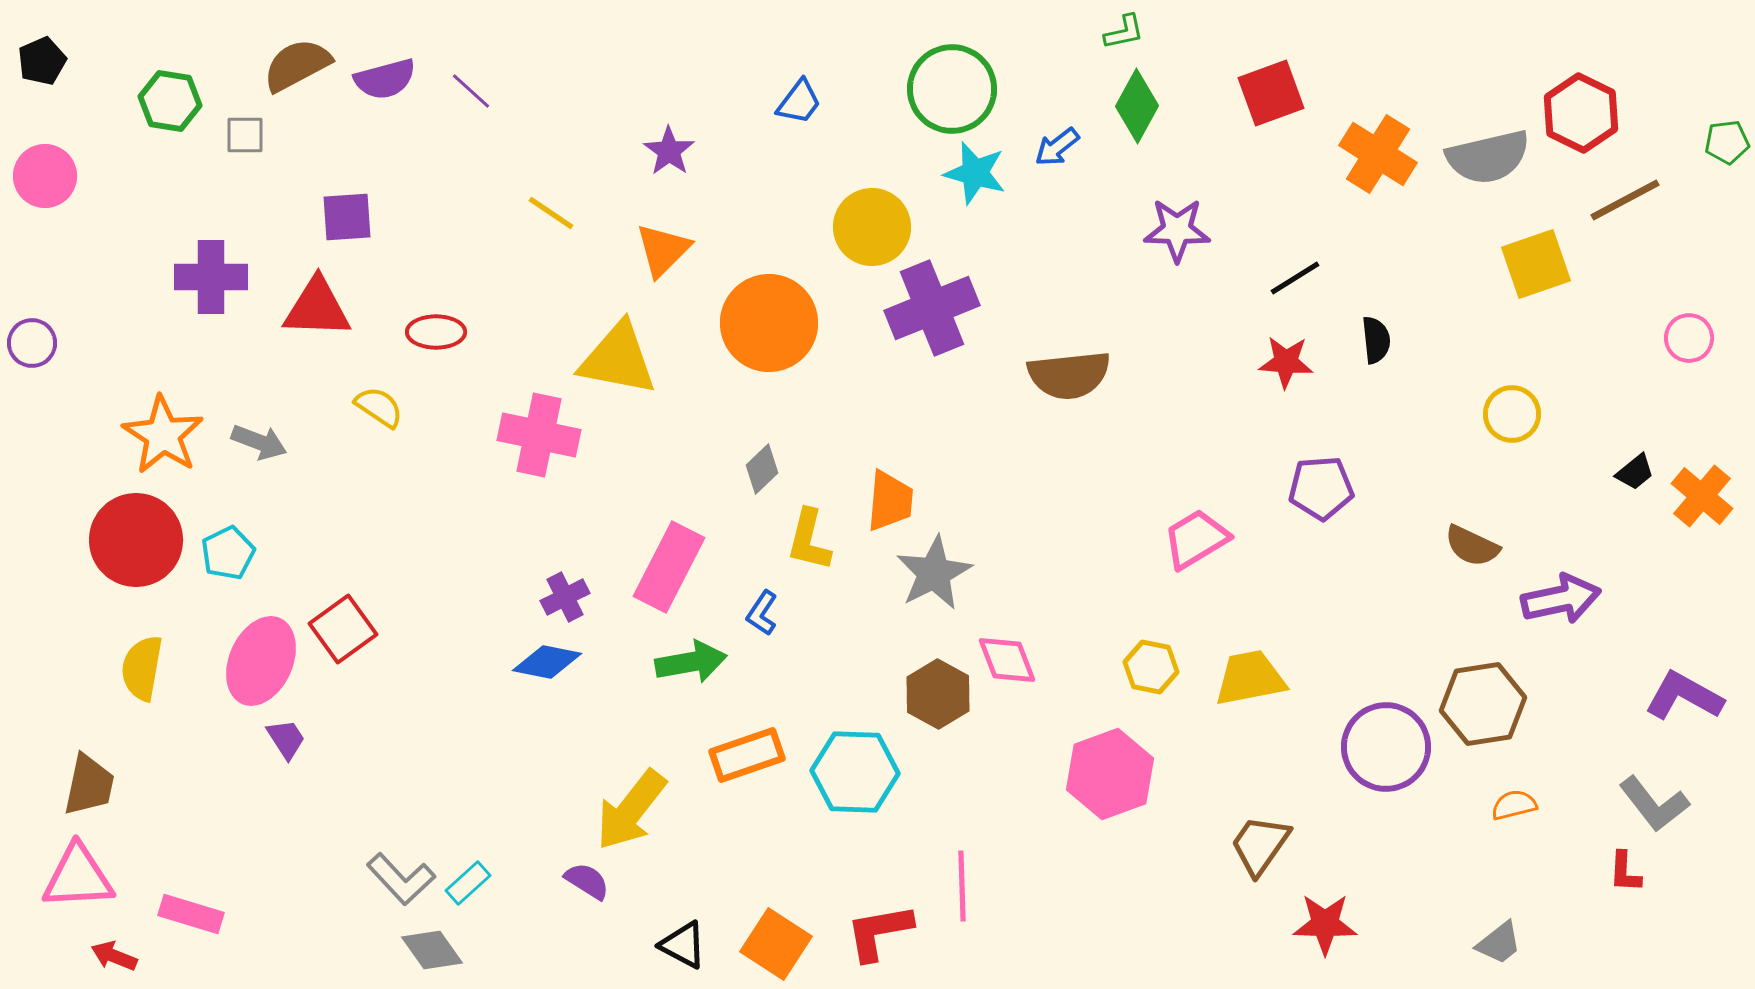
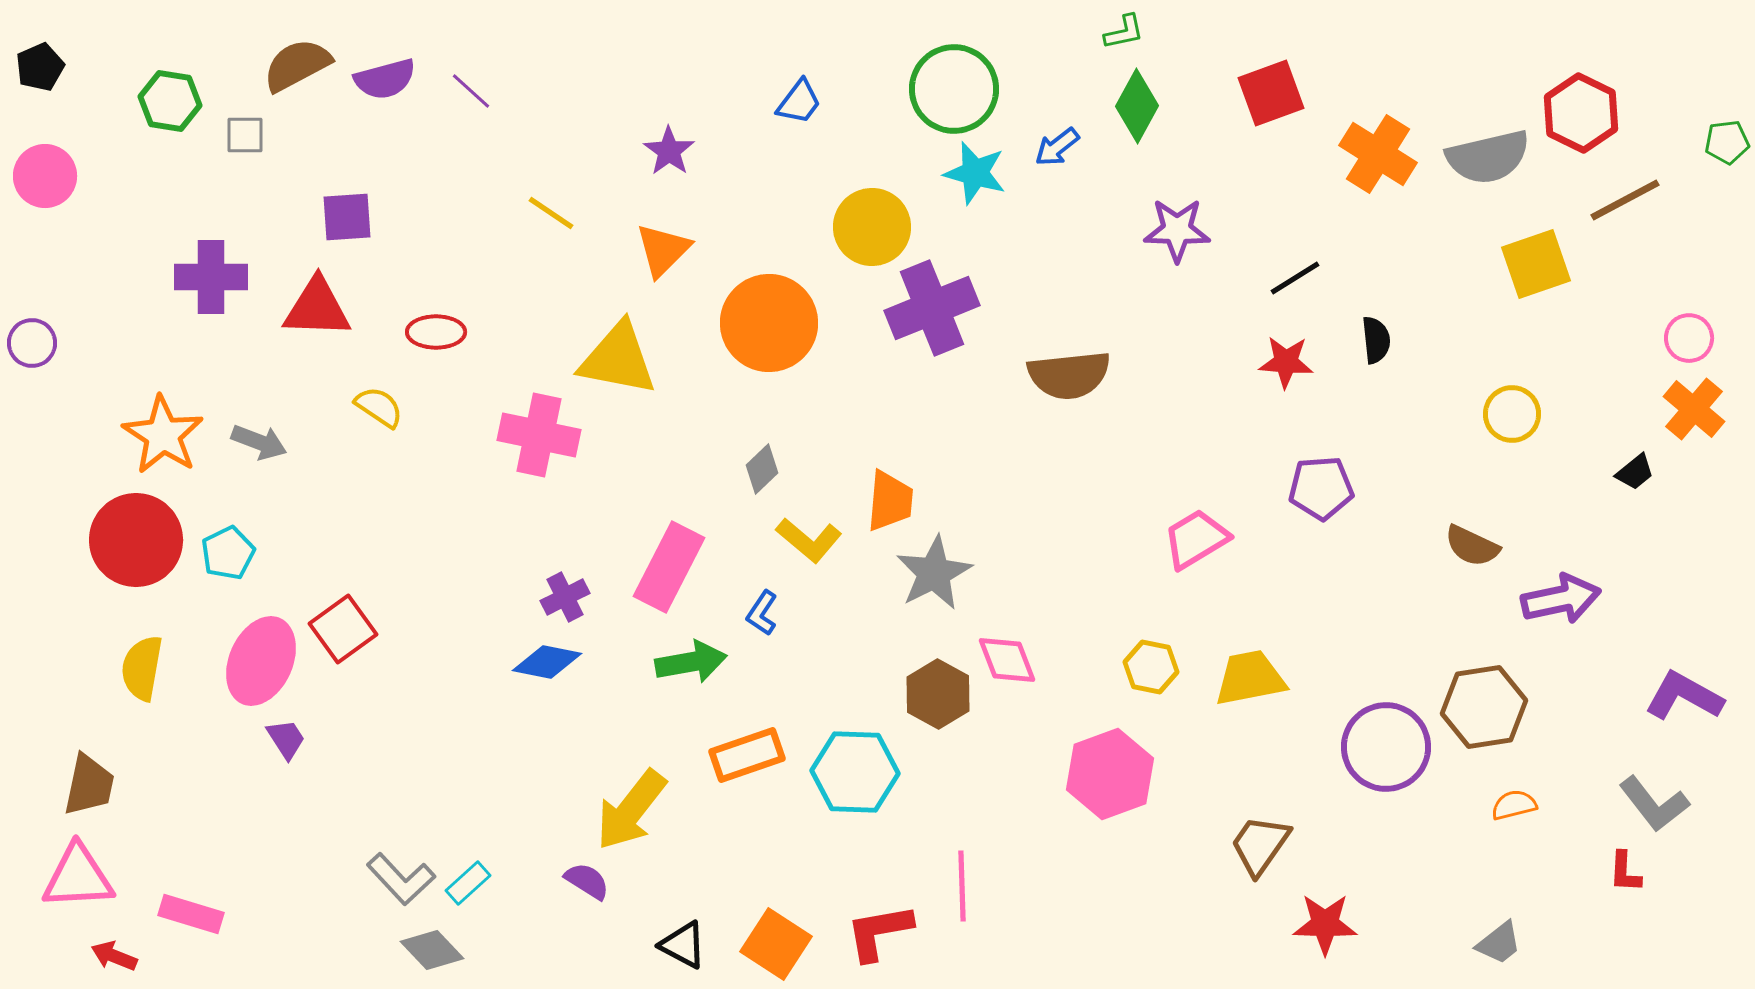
black pentagon at (42, 61): moved 2 px left, 6 px down
green circle at (952, 89): moved 2 px right
orange cross at (1702, 496): moved 8 px left, 87 px up
yellow L-shape at (809, 540): rotated 64 degrees counterclockwise
brown hexagon at (1483, 704): moved 1 px right, 3 px down
gray diamond at (432, 950): rotated 8 degrees counterclockwise
